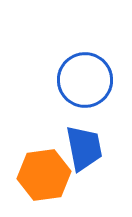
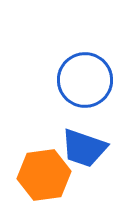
blue trapezoid: rotated 120 degrees clockwise
